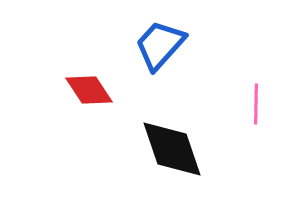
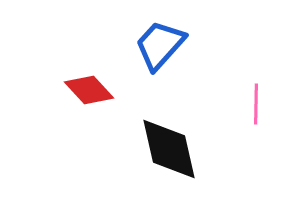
red diamond: rotated 9 degrees counterclockwise
black diamond: moved 3 px left; rotated 6 degrees clockwise
